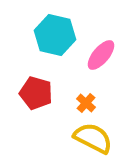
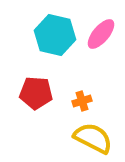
pink ellipse: moved 21 px up
red pentagon: rotated 12 degrees counterclockwise
orange cross: moved 4 px left, 2 px up; rotated 30 degrees clockwise
